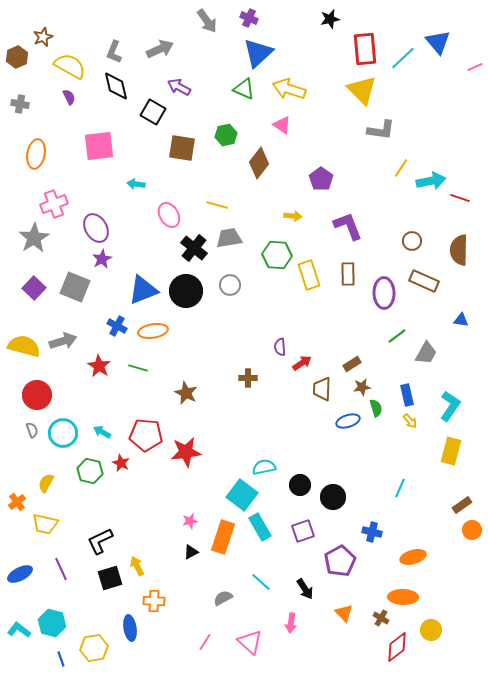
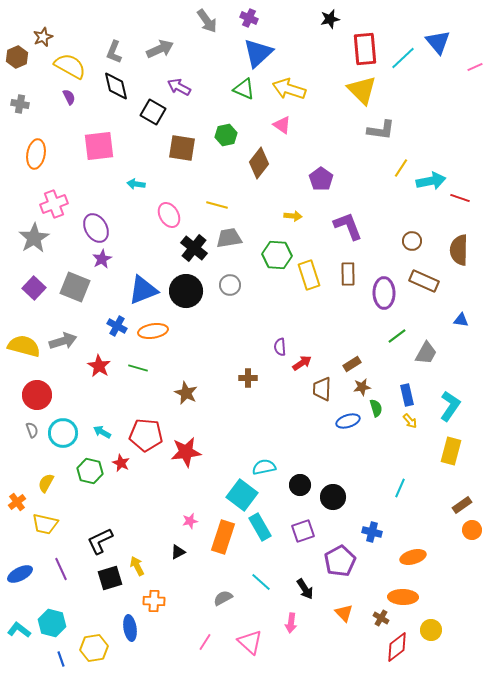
black triangle at (191, 552): moved 13 px left
